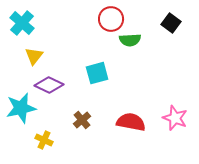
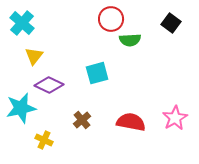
pink star: rotated 20 degrees clockwise
